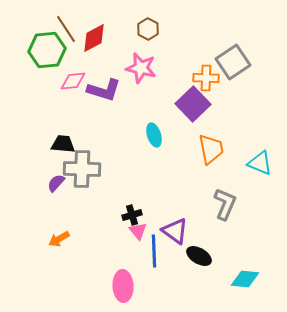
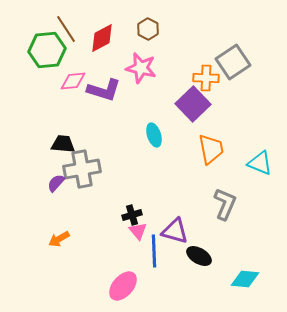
red diamond: moved 8 px right
gray cross: rotated 12 degrees counterclockwise
purple triangle: rotated 20 degrees counterclockwise
pink ellipse: rotated 44 degrees clockwise
